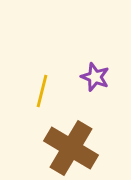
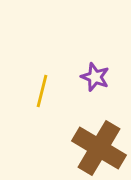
brown cross: moved 28 px right
